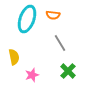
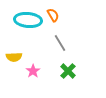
orange semicircle: rotated 128 degrees counterclockwise
cyan ellipse: moved 1 px right, 1 px down; rotated 76 degrees clockwise
yellow semicircle: rotated 98 degrees clockwise
pink star: moved 1 px right, 4 px up; rotated 16 degrees counterclockwise
